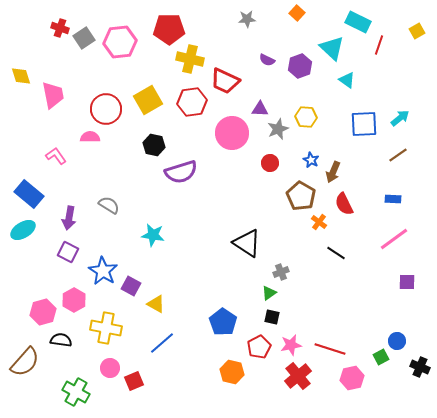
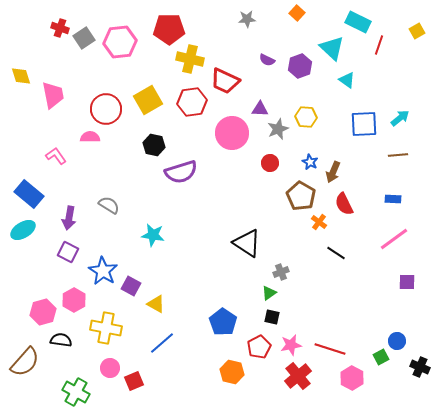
brown line at (398, 155): rotated 30 degrees clockwise
blue star at (311, 160): moved 1 px left, 2 px down
pink hexagon at (352, 378): rotated 20 degrees counterclockwise
